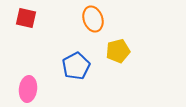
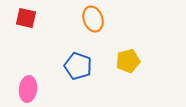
yellow pentagon: moved 10 px right, 10 px down
blue pentagon: moved 2 px right; rotated 24 degrees counterclockwise
